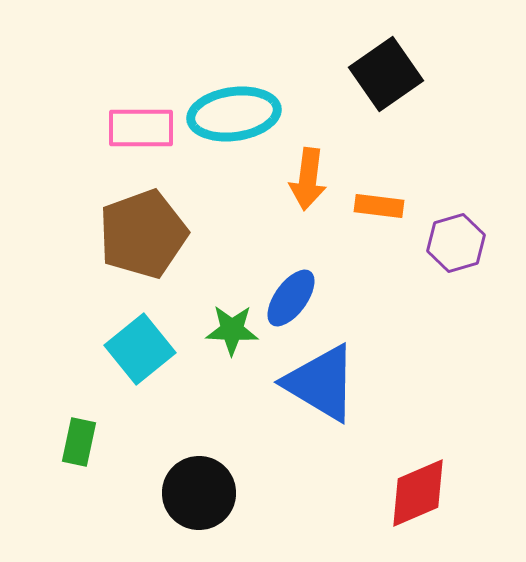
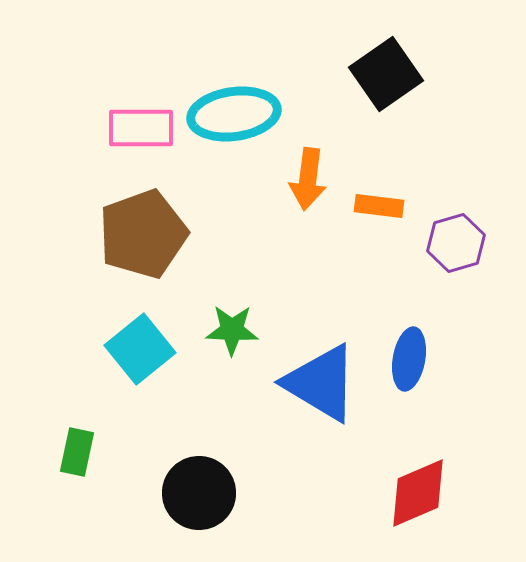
blue ellipse: moved 118 px right, 61 px down; rotated 26 degrees counterclockwise
green rectangle: moved 2 px left, 10 px down
